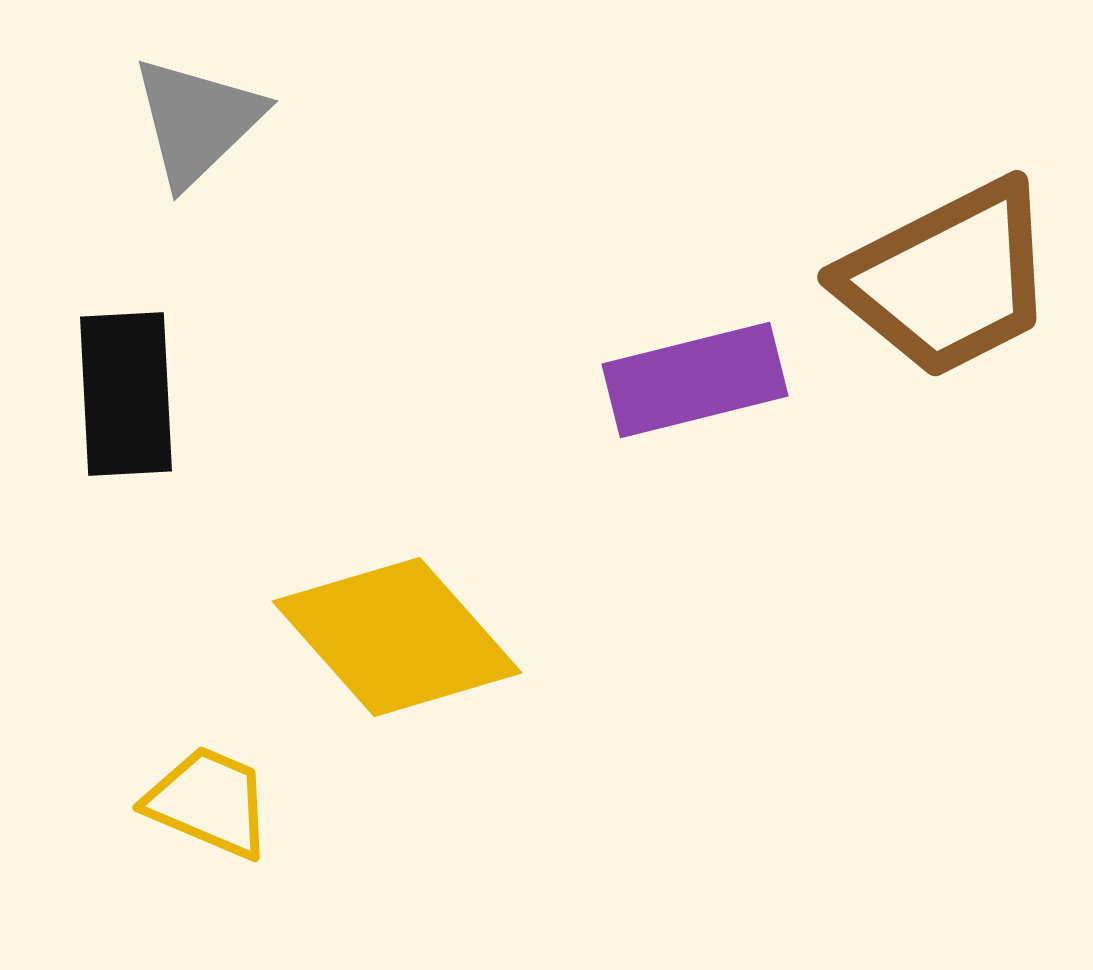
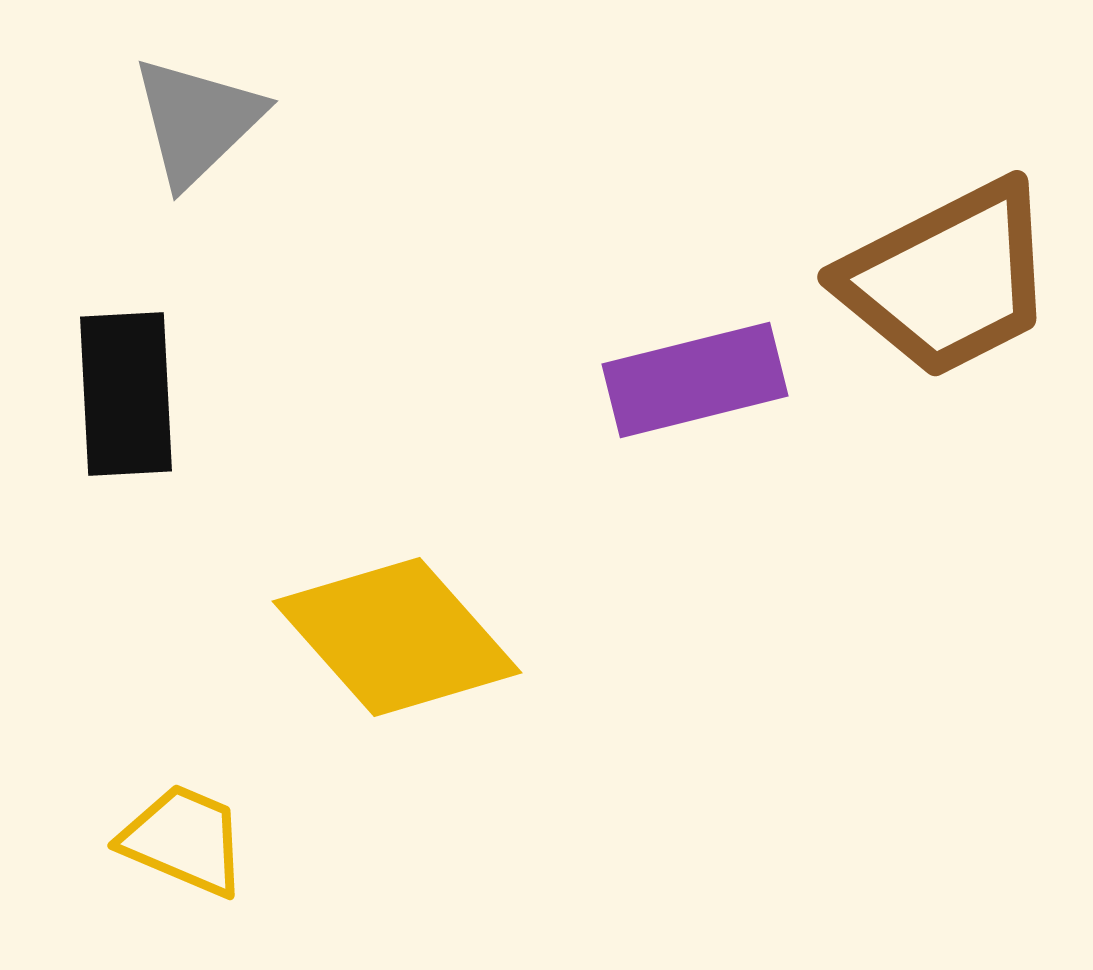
yellow trapezoid: moved 25 px left, 38 px down
